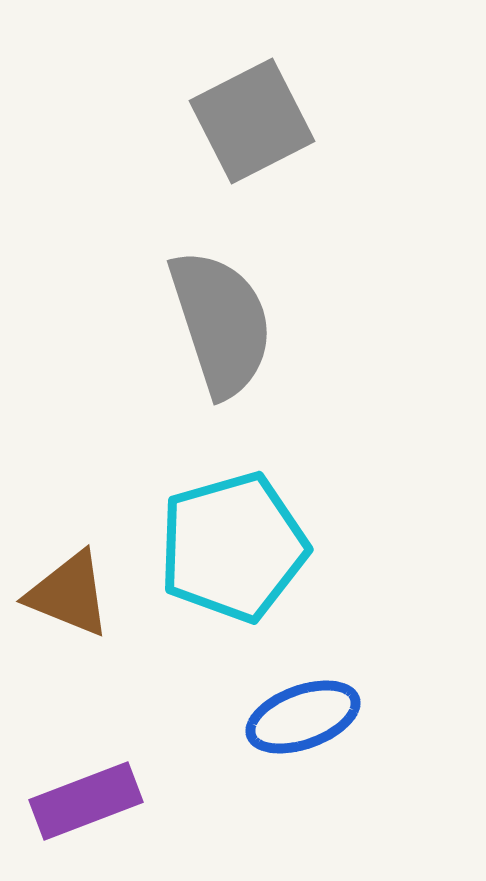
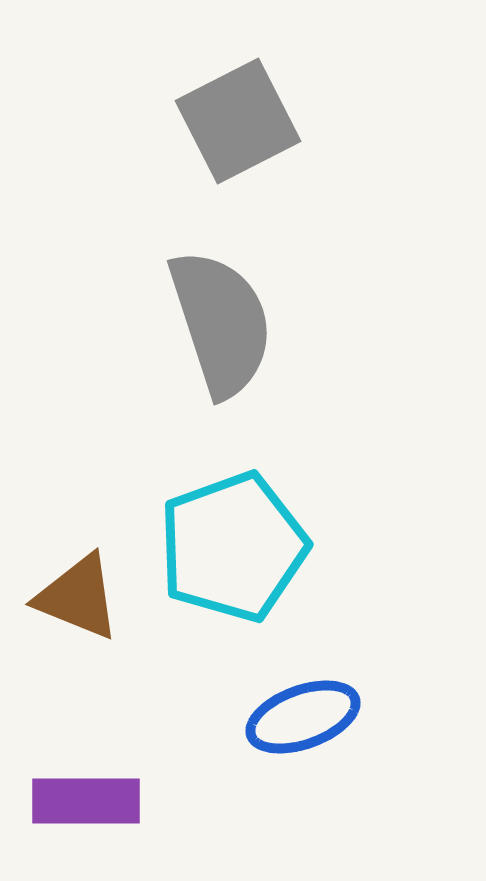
gray square: moved 14 px left
cyan pentagon: rotated 4 degrees counterclockwise
brown triangle: moved 9 px right, 3 px down
purple rectangle: rotated 21 degrees clockwise
